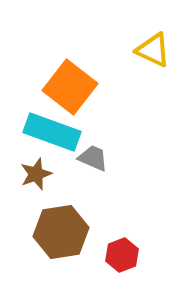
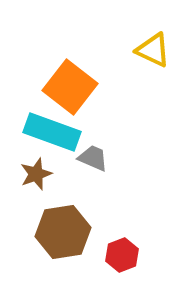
brown hexagon: moved 2 px right
